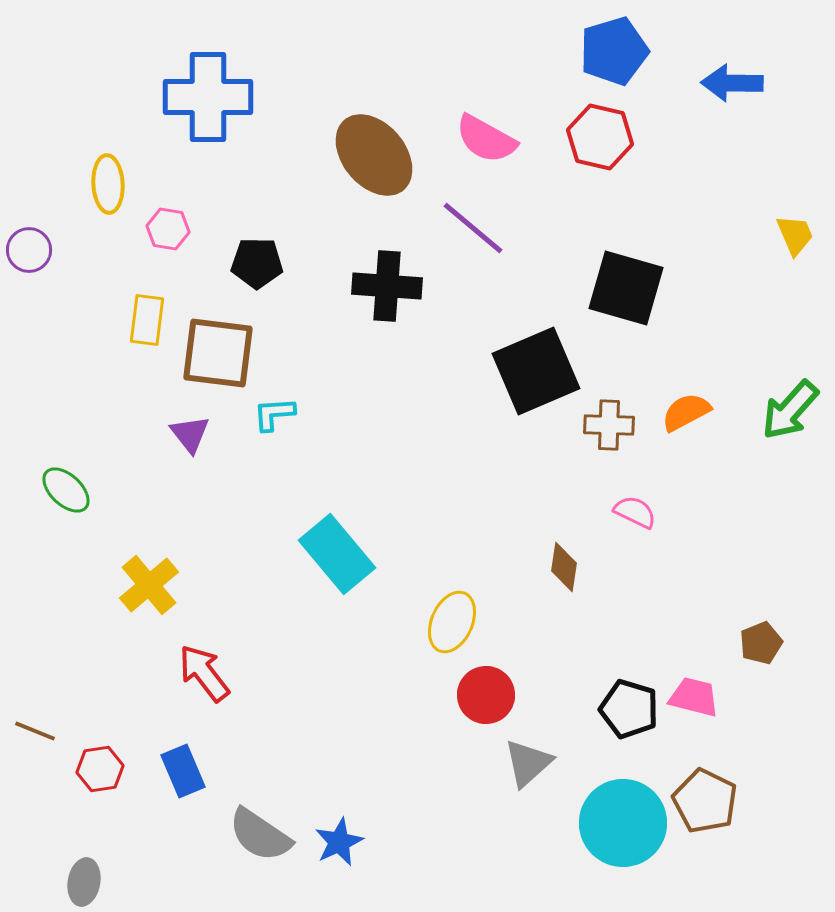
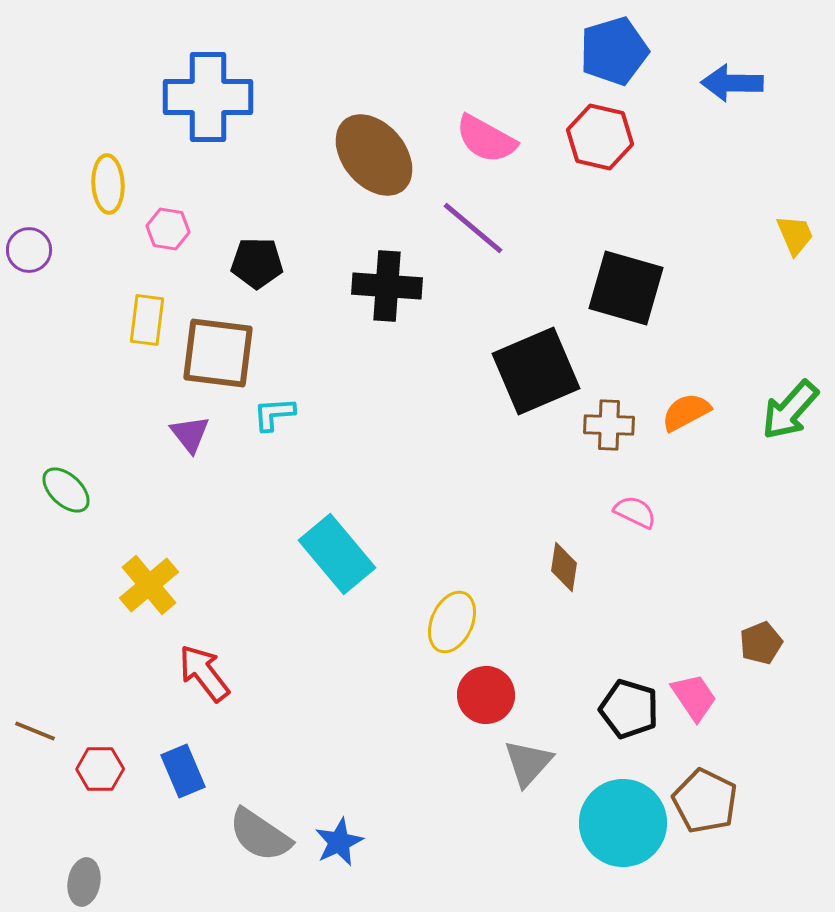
pink trapezoid at (694, 697): rotated 42 degrees clockwise
gray triangle at (528, 763): rotated 6 degrees counterclockwise
red hexagon at (100, 769): rotated 9 degrees clockwise
